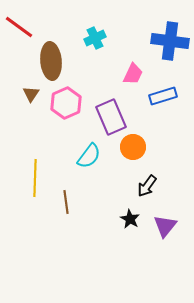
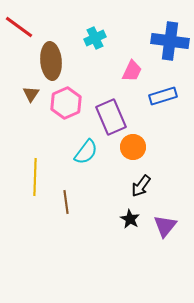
pink trapezoid: moved 1 px left, 3 px up
cyan semicircle: moved 3 px left, 4 px up
yellow line: moved 1 px up
black arrow: moved 6 px left
